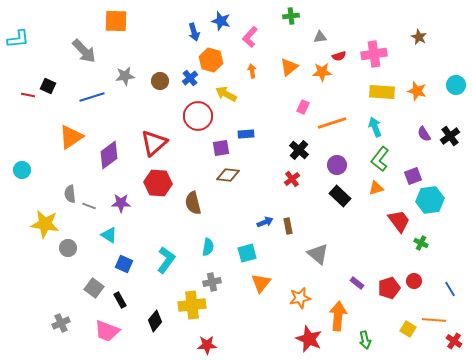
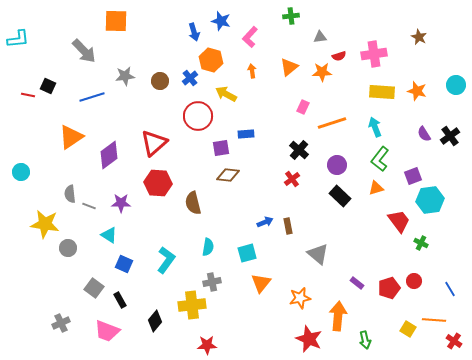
cyan circle at (22, 170): moved 1 px left, 2 px down
